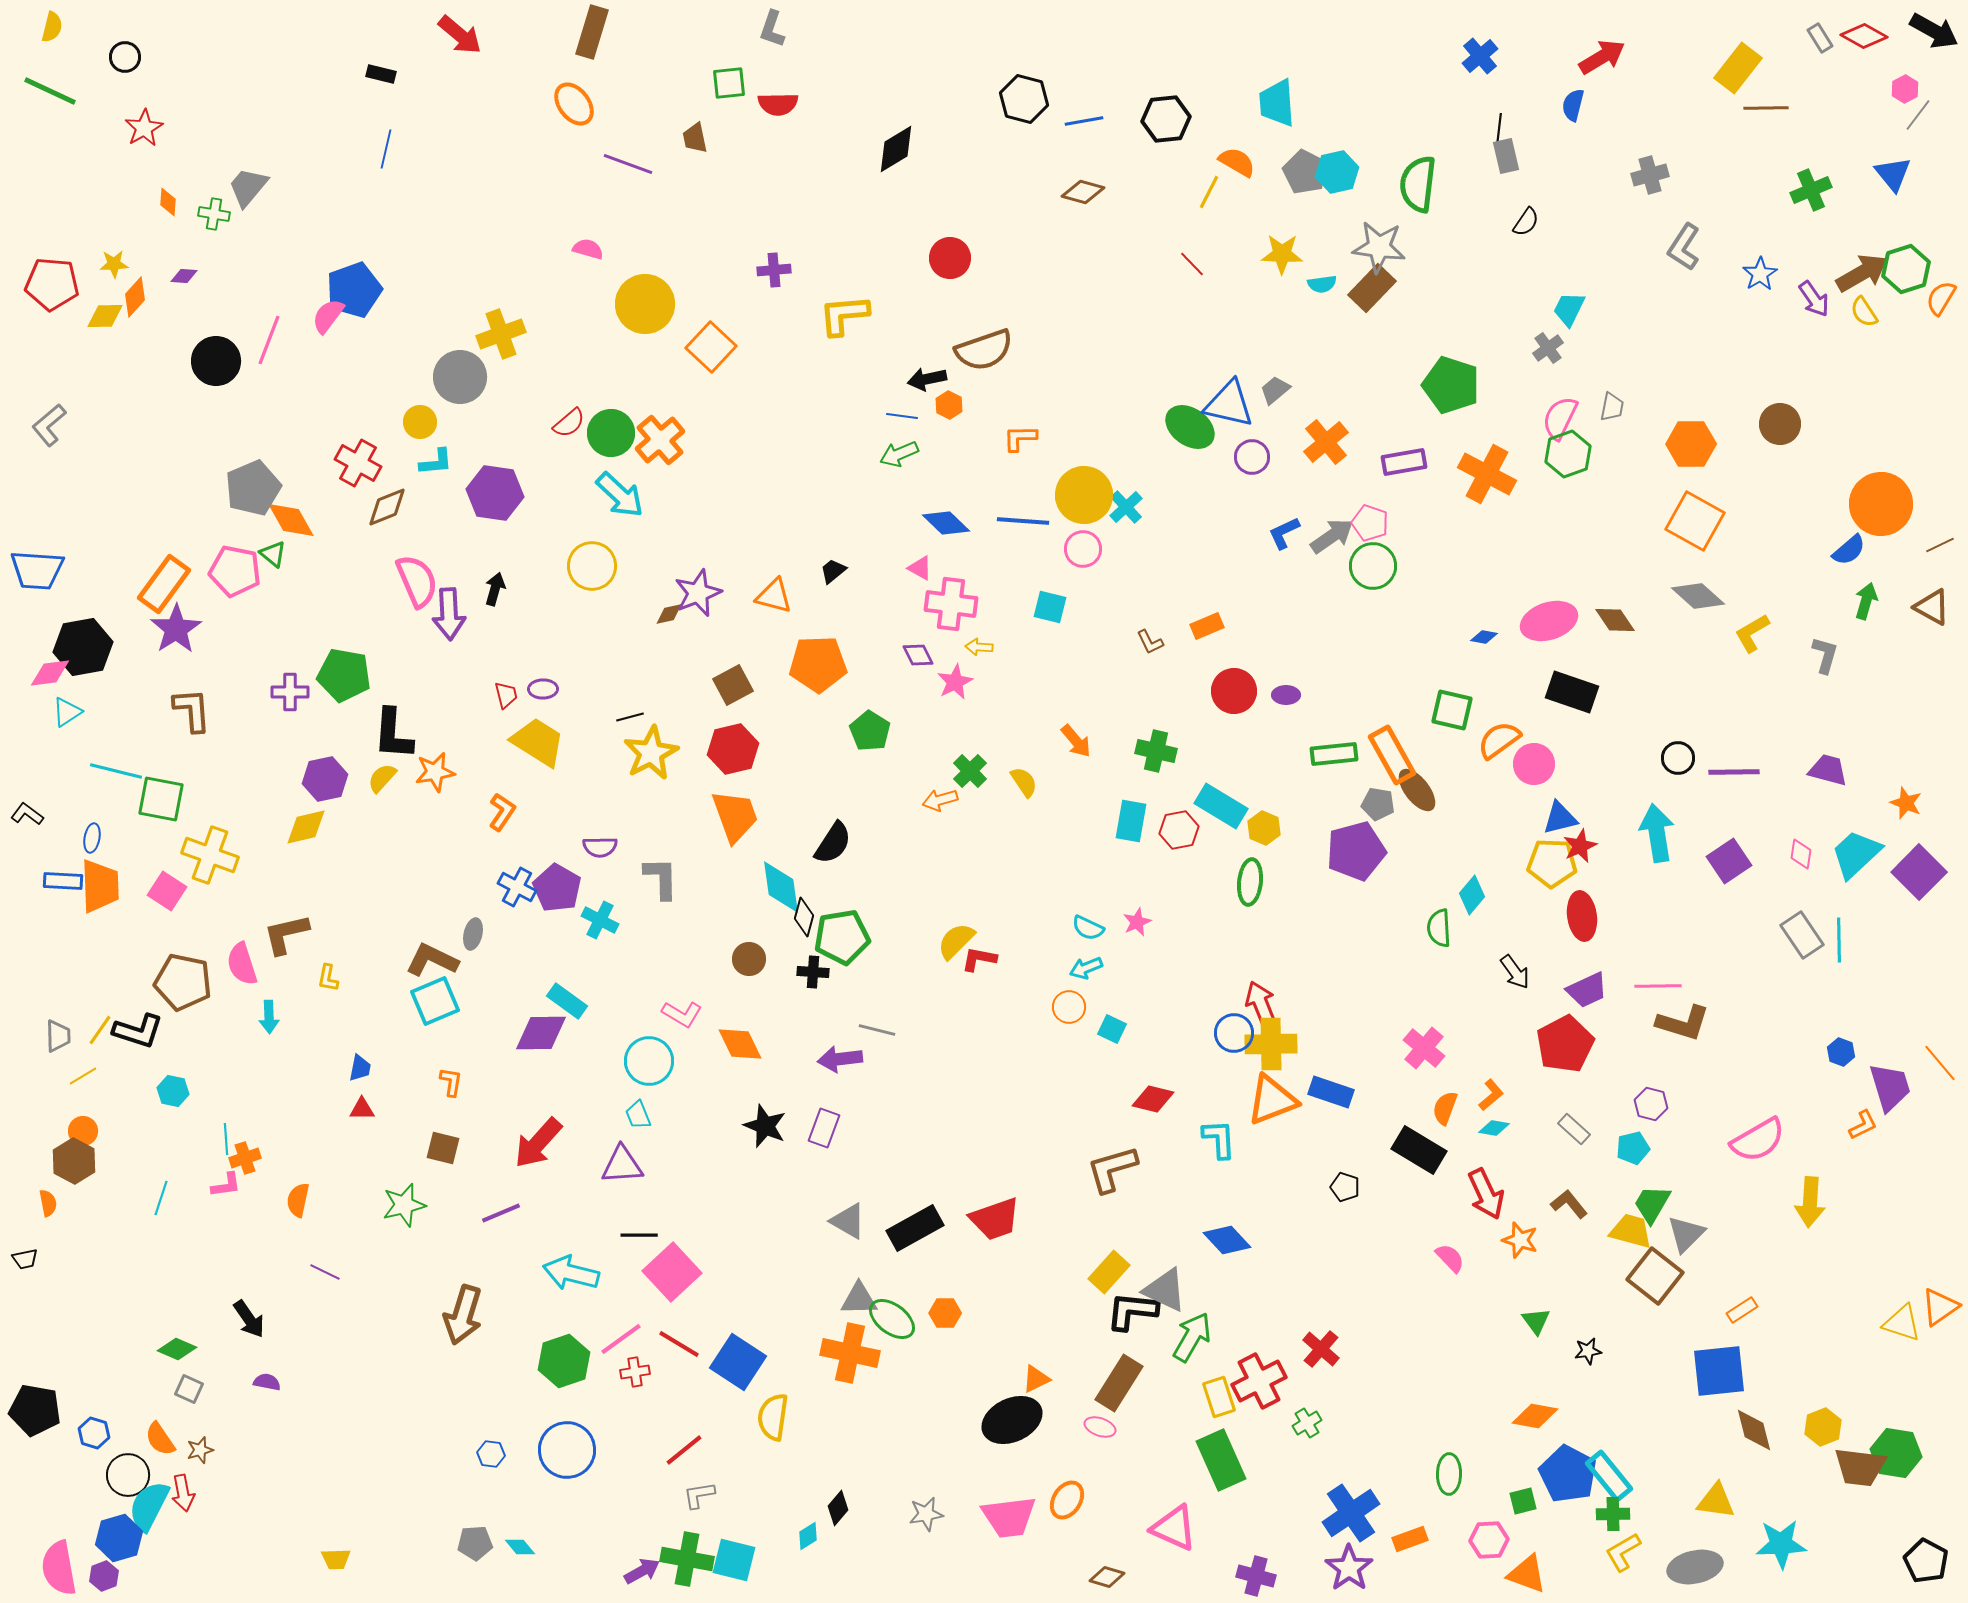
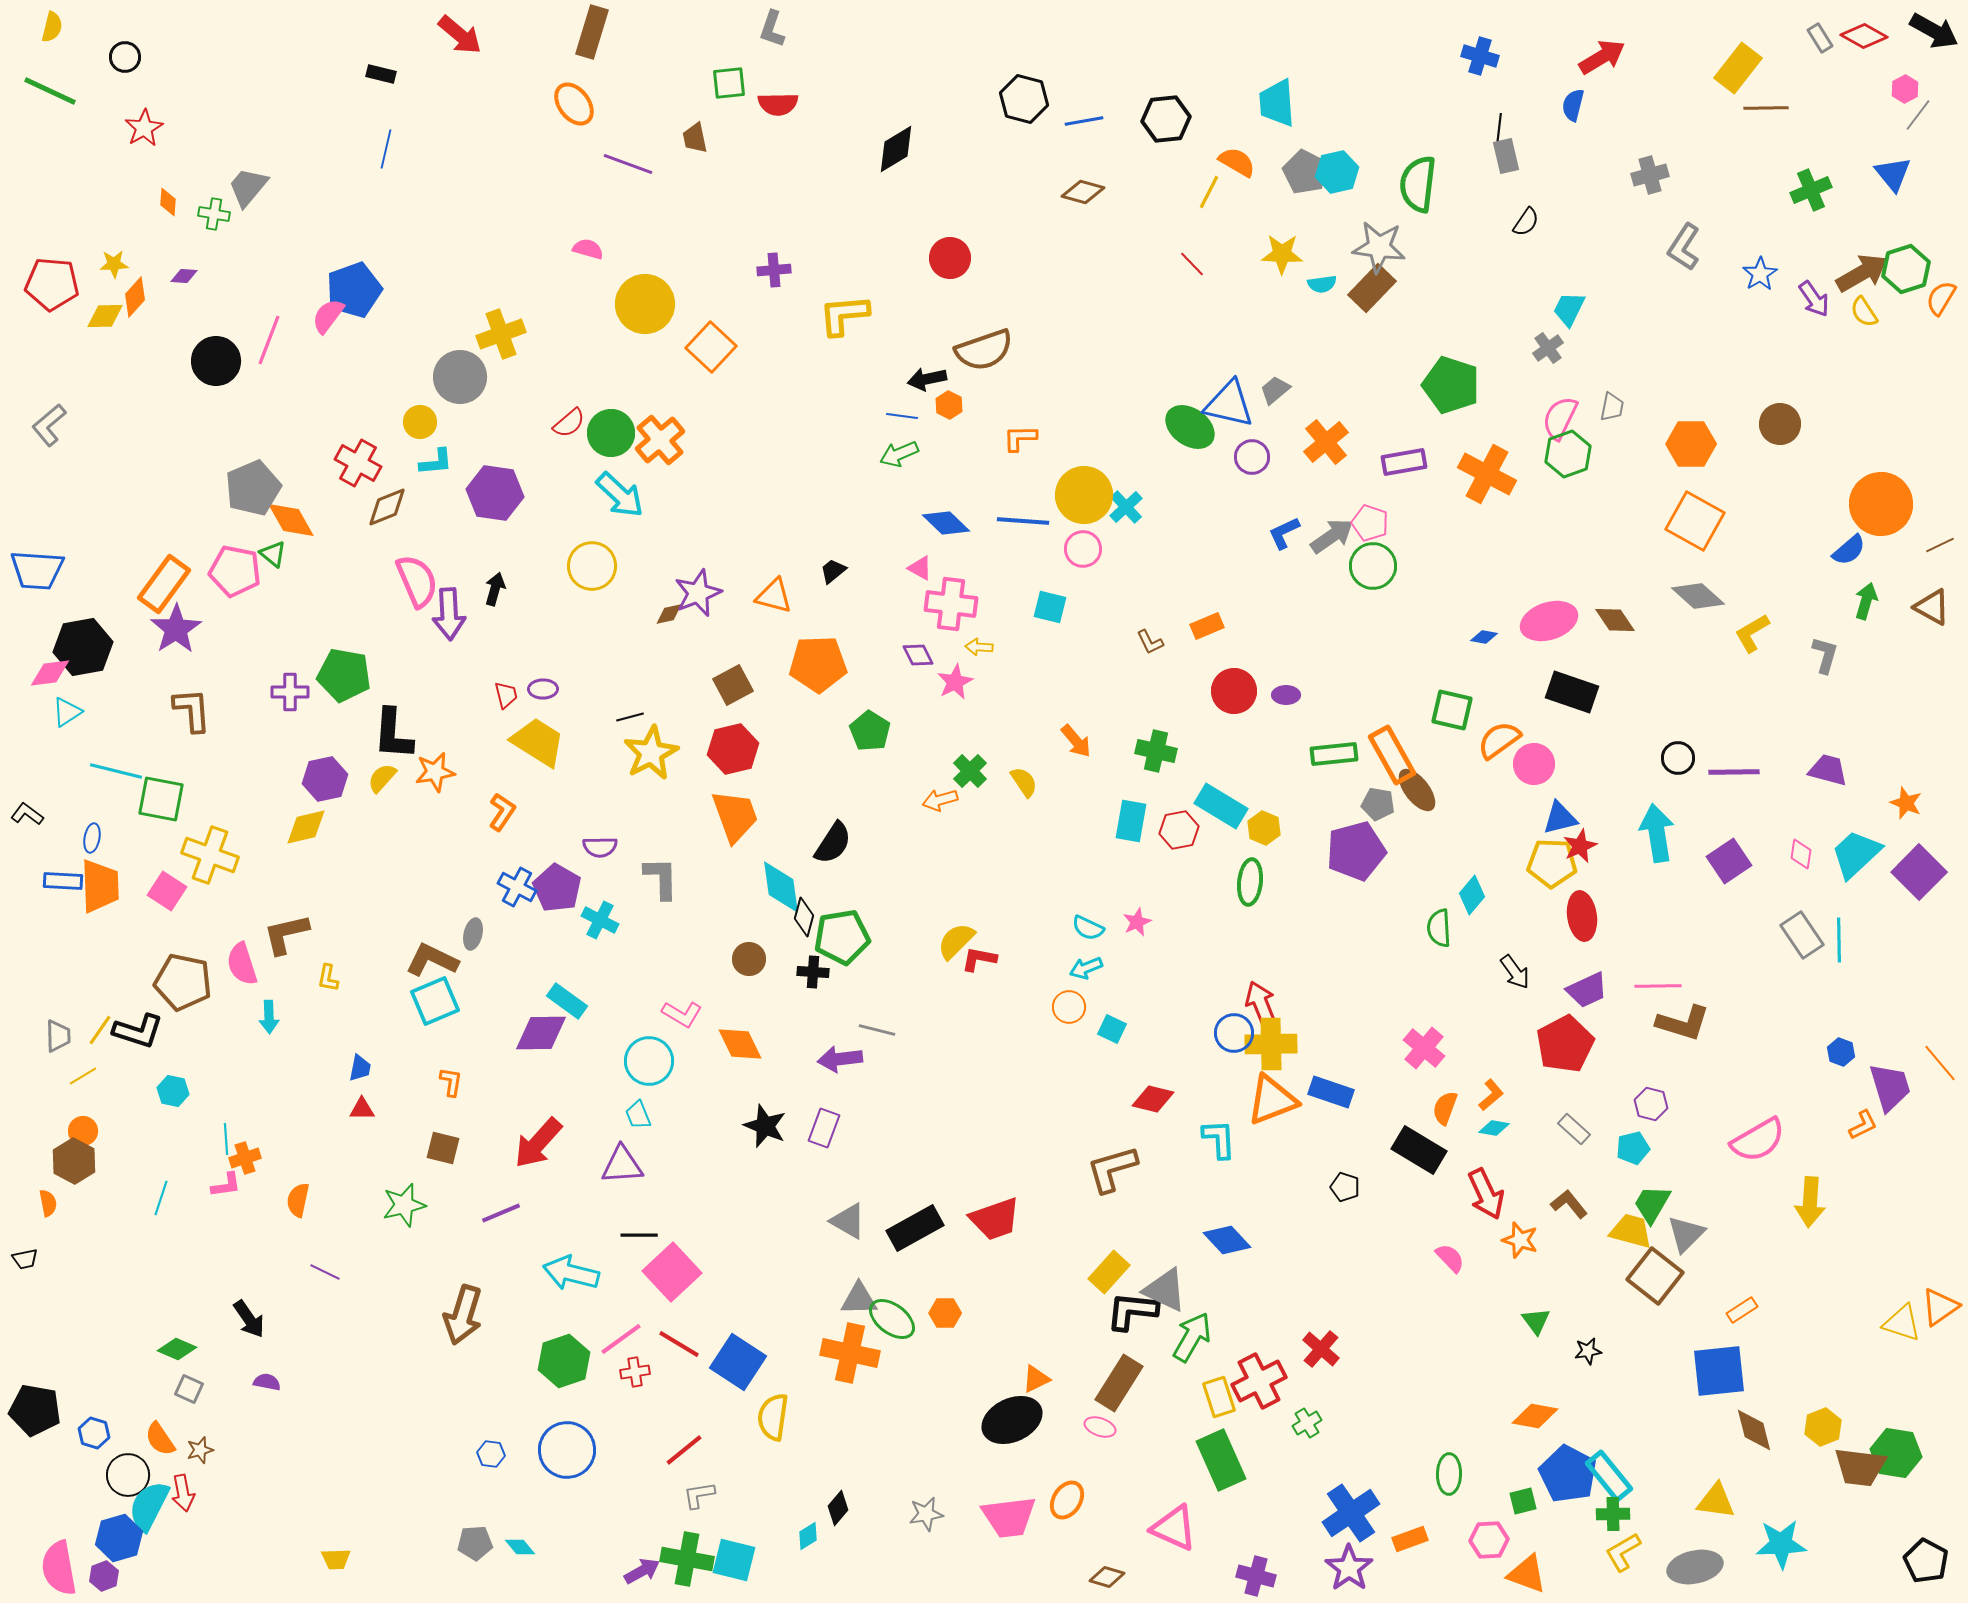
blue cross at (1480, 56): rotated 33 degrees counterclockwise
